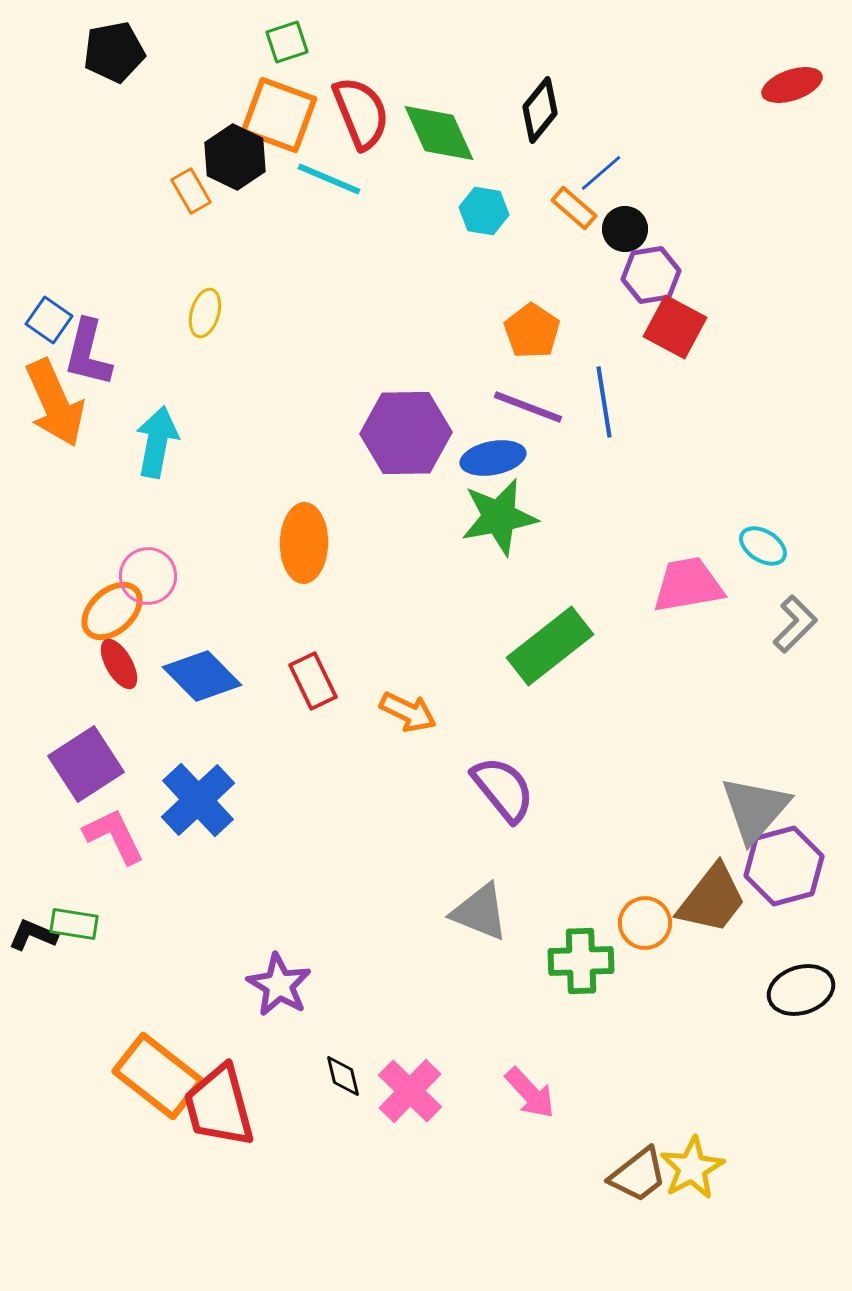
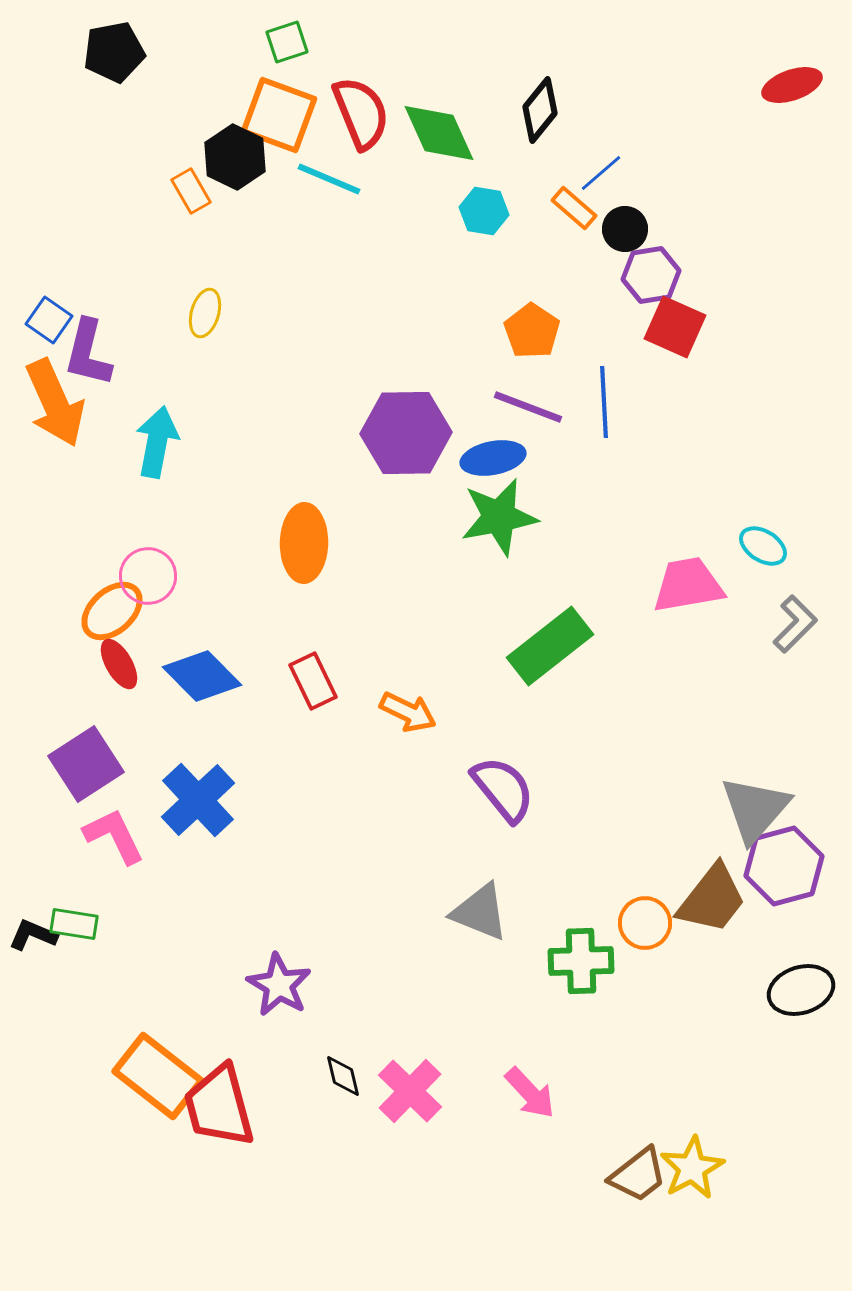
red square at (675, 327): rotated 4 degrees counterclockwise
blue line at (604, 402): rotated 6 degrees clockwise
